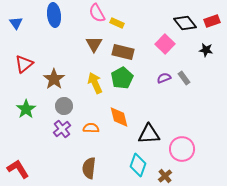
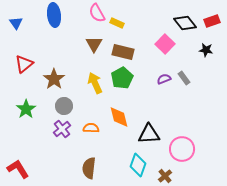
purple semicircle: moved 1 px down
